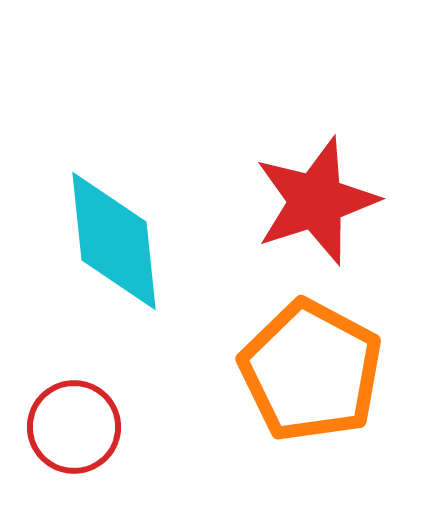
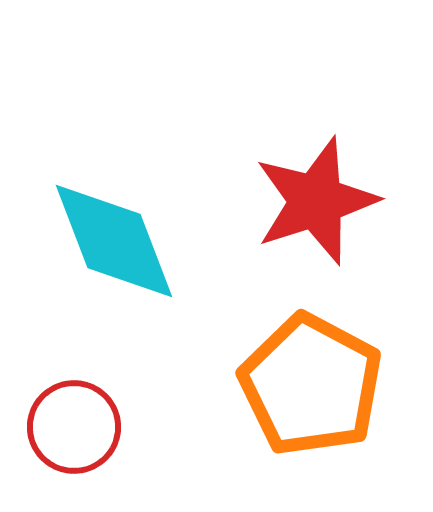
cyan diamond: rotated 15 degrees counterclockwise
orange pentagon: moved 14 px down
